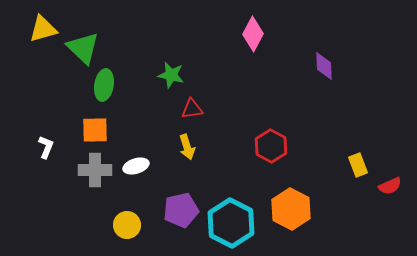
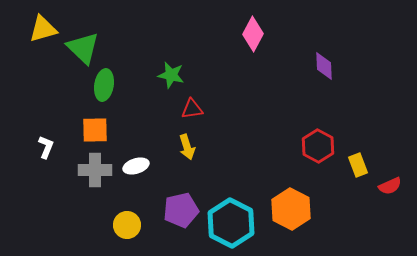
red hexagon: moved 47 px right
